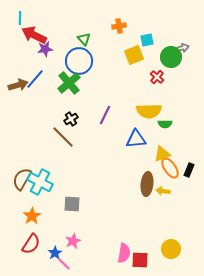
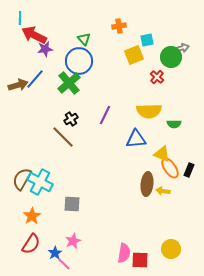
green semicircle: moved 9 px right
yellow triangle: rotated 42 degrees clockwise
